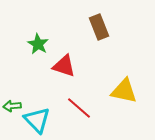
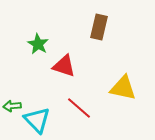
brown rectangle: rotated 35 degrees clockwise
yellow triangle: moved 1 px left, 3 px up
